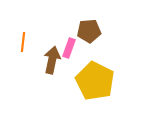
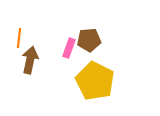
brown pentagon: moved 9 px down
orange line: moved 4 px left, 4 px up
brown arrow: moved 22 px left
